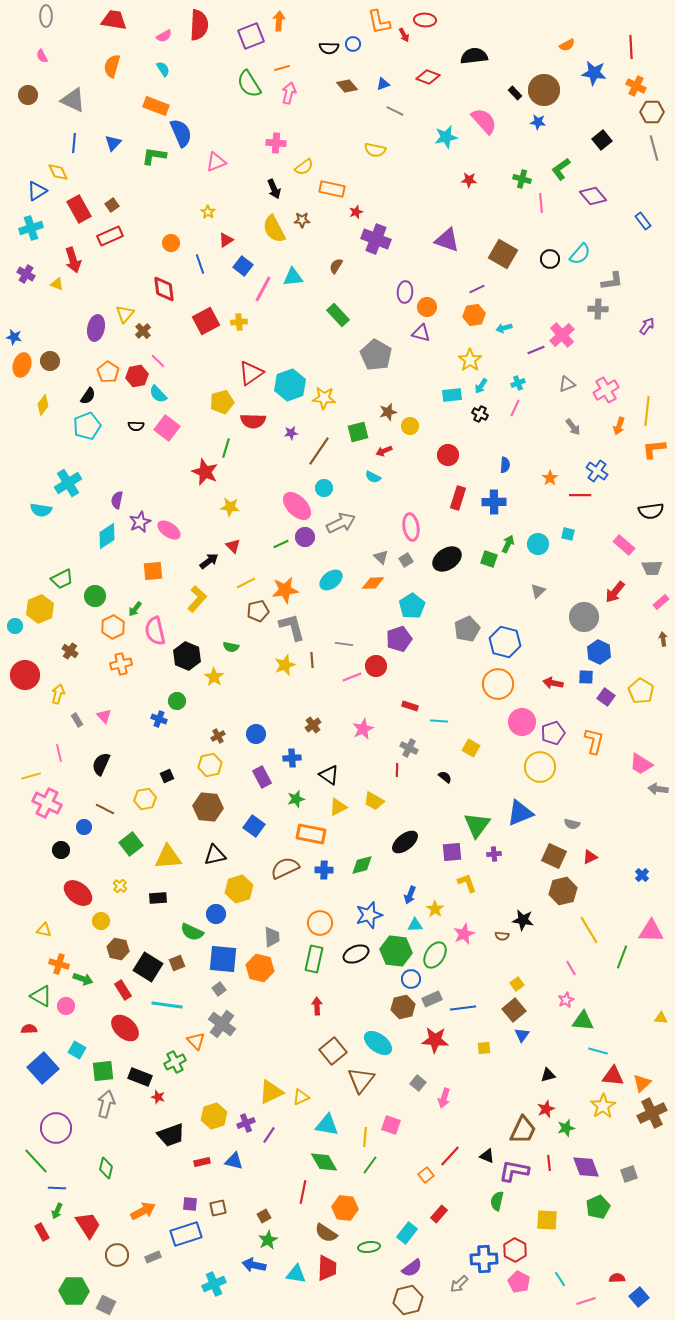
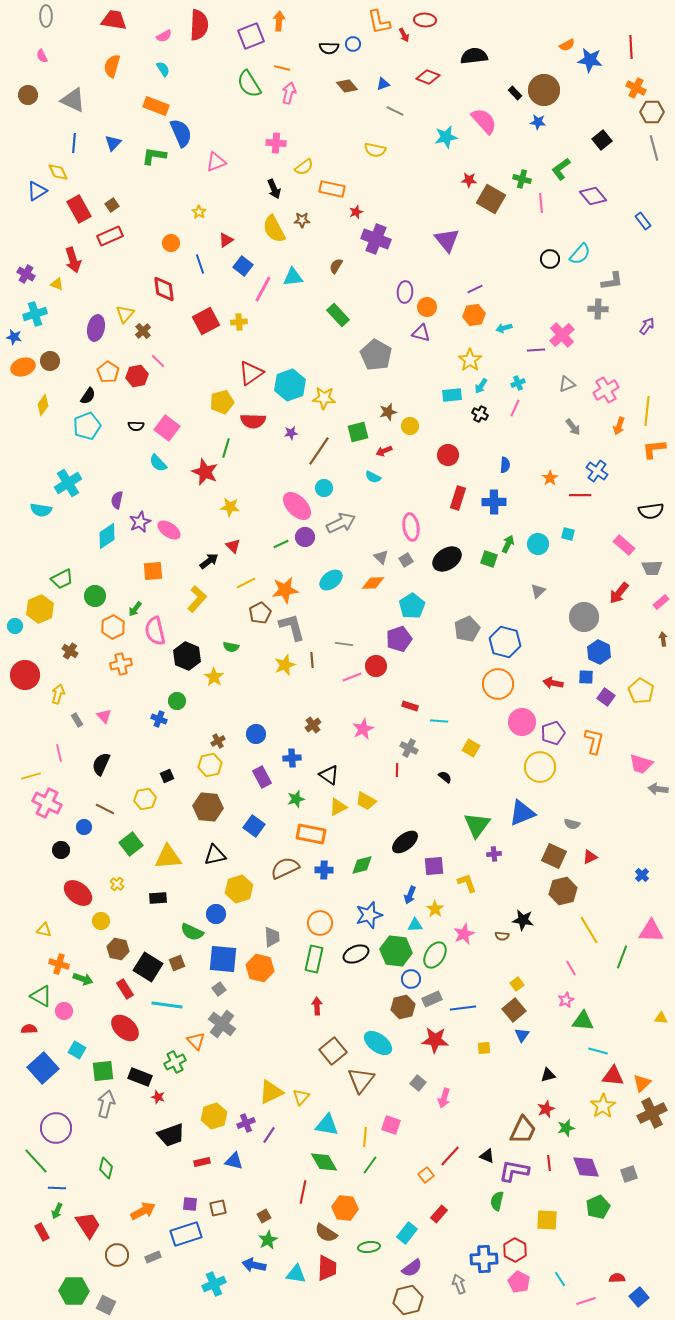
orange line at (282, 68): rotated 28 degrees clockwise
blue star at (594, 73): moved 4 px left, 13 px up
orange cross at (636, 86): moved 2 px down
yellow star at (208, 212): moved 9 px left
cyan cross at (31, 228): moved 4 px right, 86 px down
purple triangle at (447, 240): rotated 32 degrees clockwise
brown square at (503, 254): moved 12 px left, 55 px up
purple line at (477, 289): moved 2 px left
purple line at (536, 350): rotated 18 degrees clockwise
orange ellipse at (22, 365): moved 1 px right, 2 px down; rotated 55 degrees clockwise
cyan semicircle at (158, 394): moved 69 px down
red arrow at (615, 592): moved 4 px right, 1 px down
brown pentagon at (258, 611): moved 2 px right, 2 px down; rotated 15 degrees counterclockwise
brown cross at (218, 736): moved 5 px down
pink trapezoid at (641, 764): rotated 15 degrees counterclockwise
yellow trapezoid at (374, 801): moved 8 px left
blue triangle at (520, 813): moved 2 px right
purple square at (452, 852): moved 18 px left, 14 px down
yellow cross at (120, 886): moved 3 px left, 2 px up
red rectangle at (123, 990): moved 2 px right, 1 px up
pink circle at (66, 1006): moved 2 px left, 5 px down
yellow triangle at (301, 1097): rotated 24 degrees counterclockwise
gray arrow at (459, 1284): rotated 114 degrees clockwise
